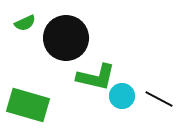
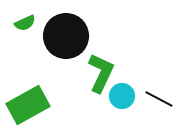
black circle: moved 2 px up
green L-shape: moved 5 px right, 4 px up; rotated 78 degrees counterclockwise
green rectangle: rotated 45 degrees counterclockwise
